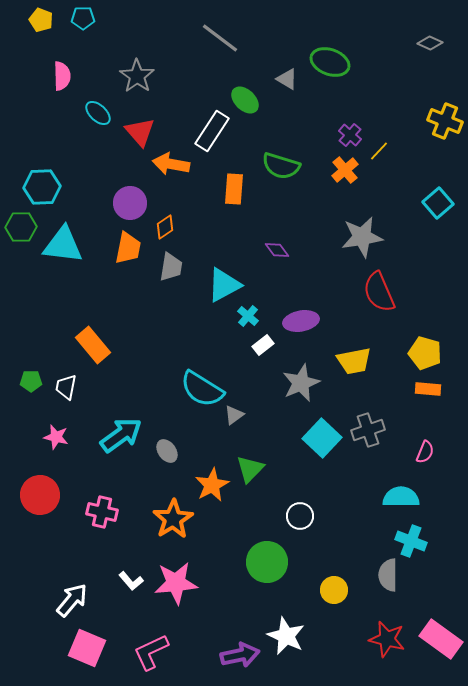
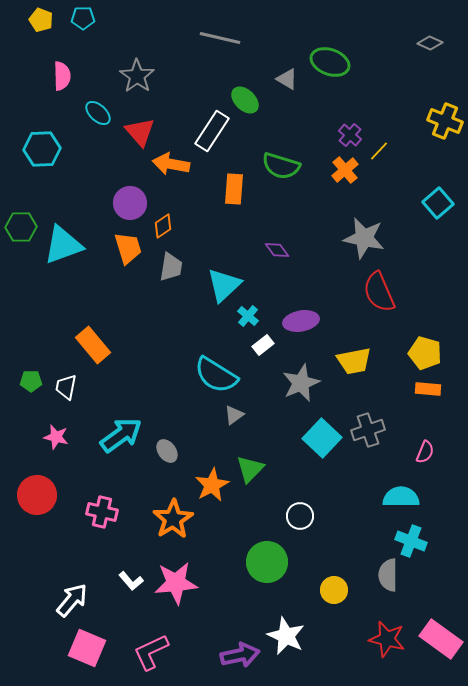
gray line at (220, 38): rotated 24 degrees counterclockwise
cyan hexagon at (42, 187): moved 38 px up
orange diamond at (165, 227): moved 2 px left, 1 px up
gray star at (362, 237): moved 2 px right, 1 px down; rotated 21 degrees clockwise
cyan triangle at (63, 245): rotated 27 degrees counterclockwise
orange trapezoid at (128, 248): rotated 28 degrees counterclockwise
cyan triangle at (224, 285): rotated 15 degrees counterclockwise
cyan semicircle at (202, 389): moved 14 px right, 14 px up
red circle at (40, 495): moved 3 px left
